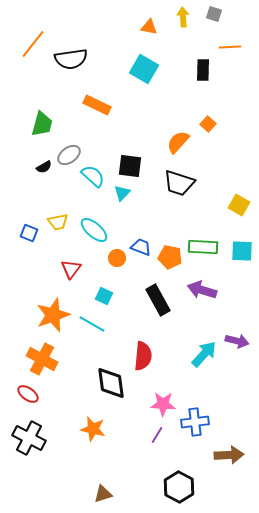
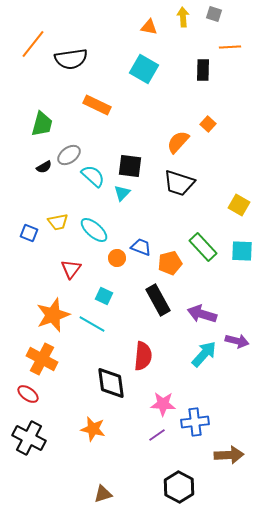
green rectangle at (203, 247): rotated 44 degrees clockwise
orange pentagon at (170, 257): moved 6 px down; rotated 25 degrees counterclockwise
purple arrow at (202, 290): moved 24 px down
purple line at (157, 435): rotated 24 degrees clockwise
